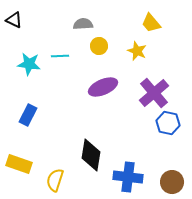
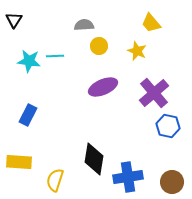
black triangle: rotated 36 degrees clockwise
gray semicircle: moved 1 px right, 1 px down
cyan line: moved 5 px left
cyan star: moved 3 px up
blue hexagon: moved 3 px down
black diamond: moved 3 px right, 4 px down
yellow rectangle: moved 2 px up; rotated 15 degrees counterclockwise
blue cross: rotated 16 degrees counterclockwise
